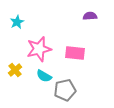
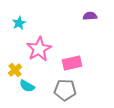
cyan star: moved 2 px right, 1 px down
pink star: rotated 15 degrees counterclockwise
pink rectangle: moved 3 px left, 10 px down; rotated 18 degrees counterclockwise
cyan semicircle: moved 17 px left, 10 px down
gray pentagon: rotated 15 degrees clockwise
